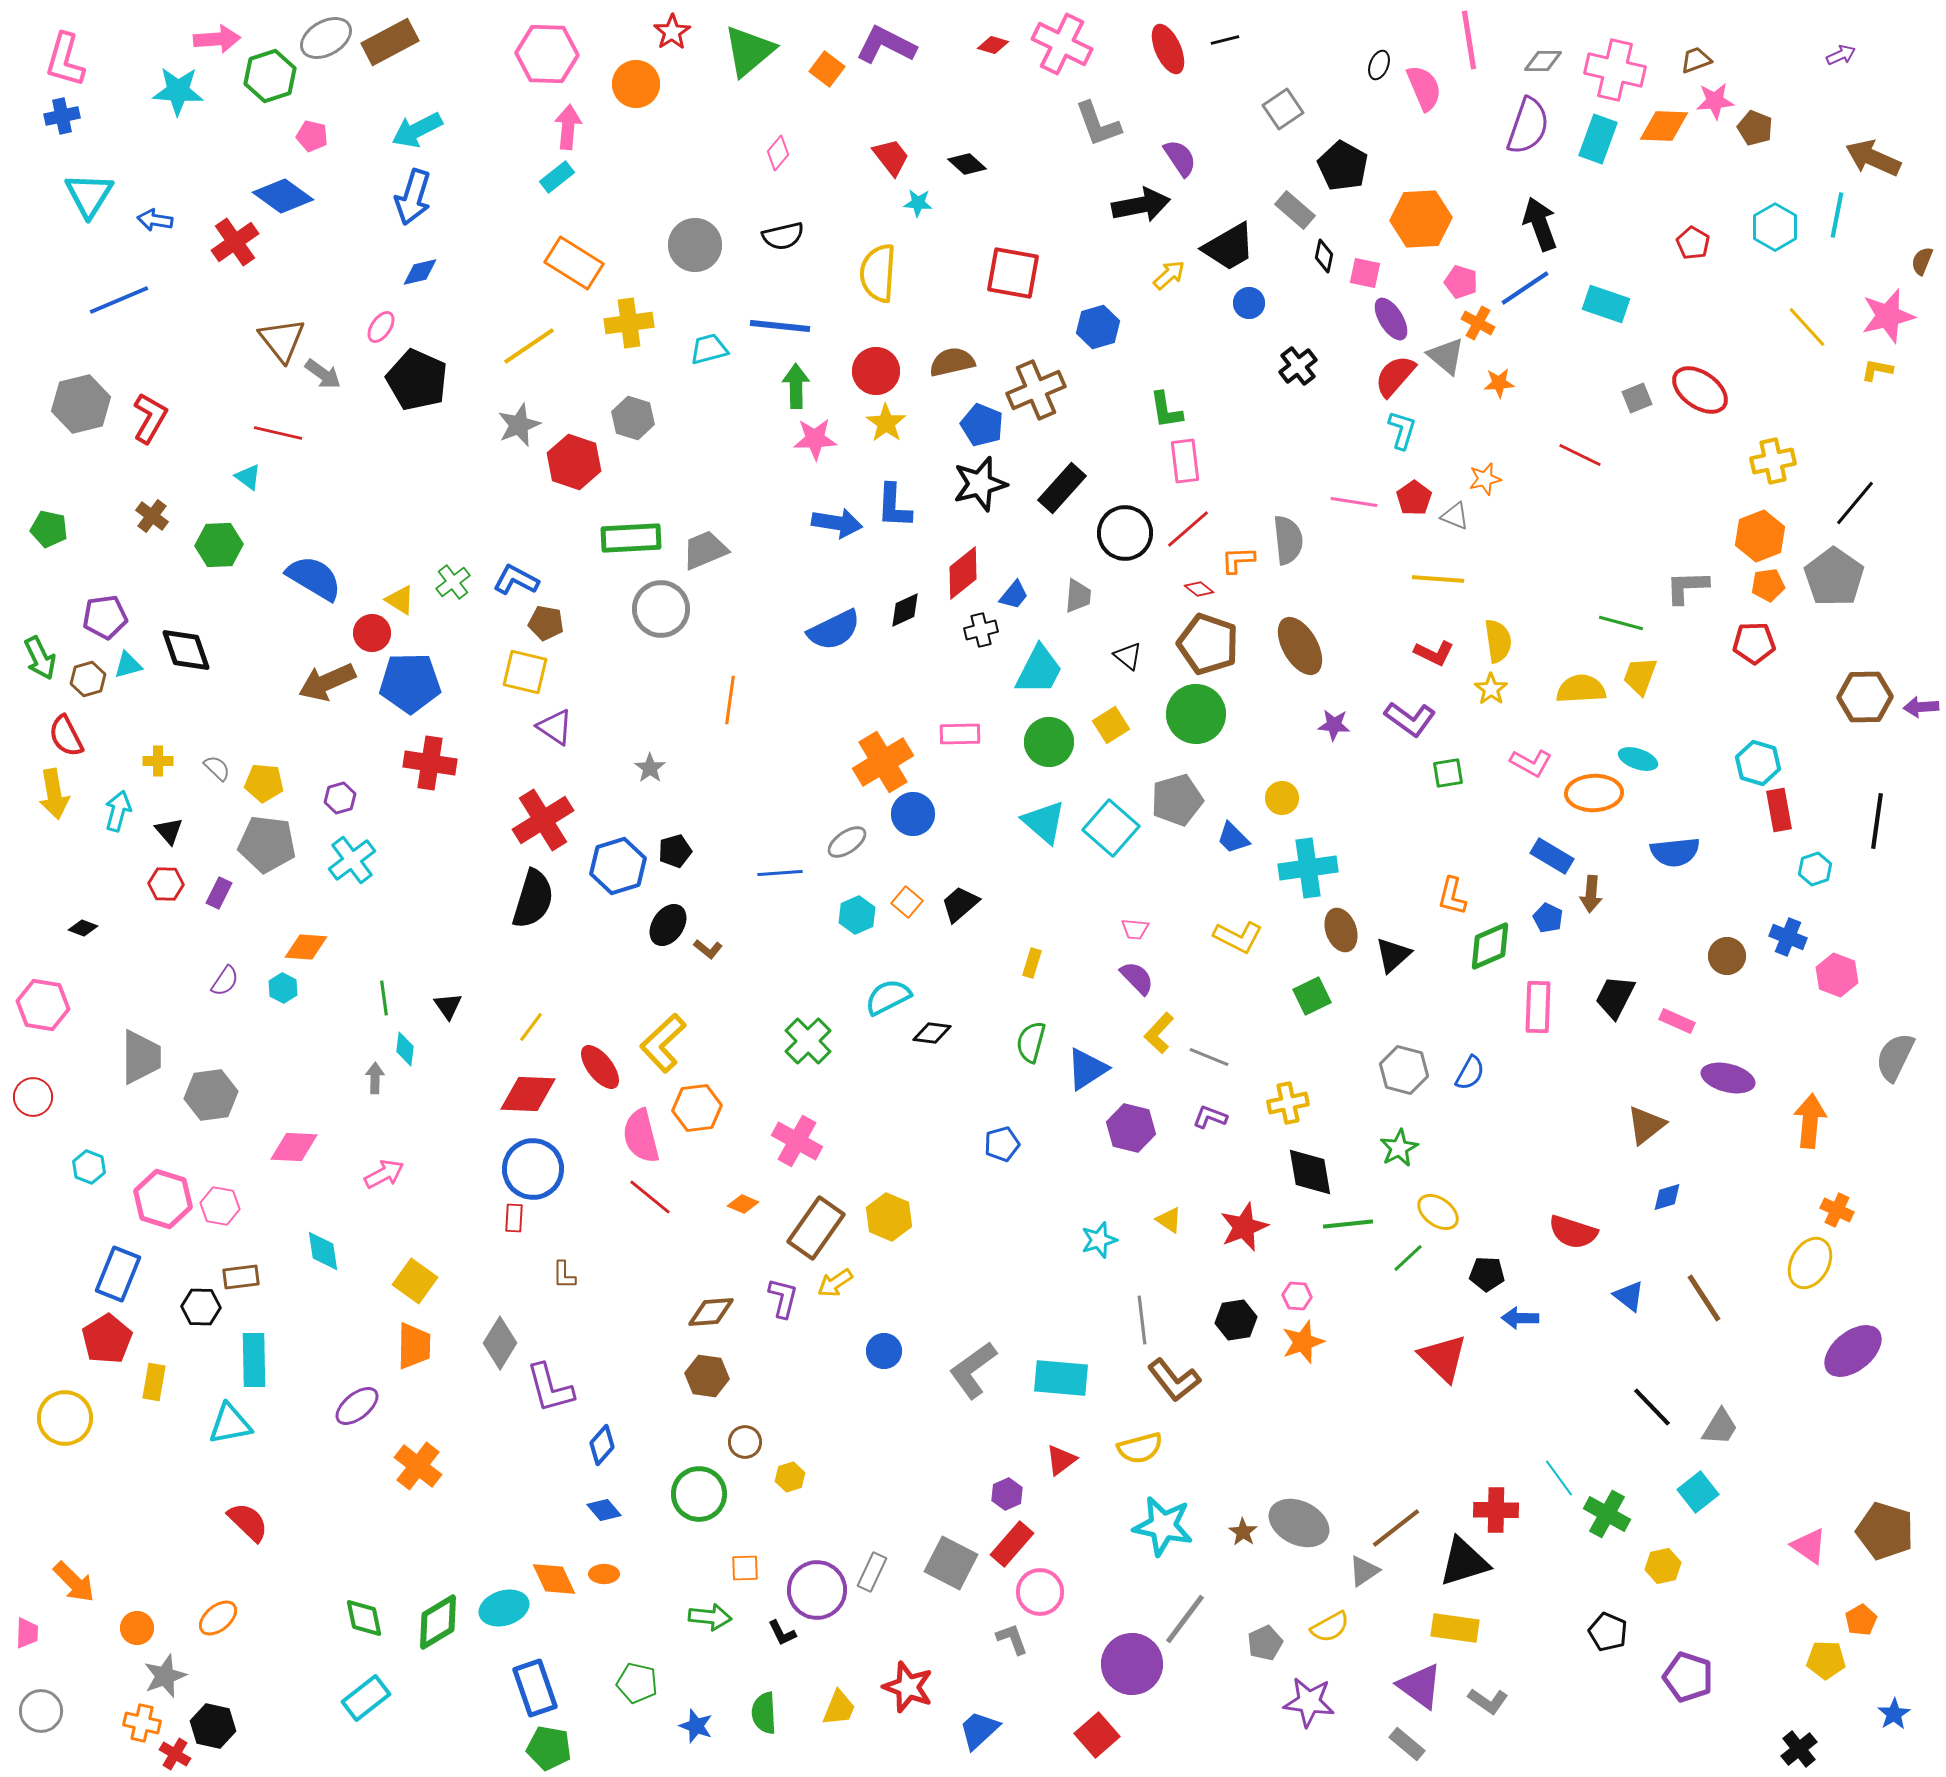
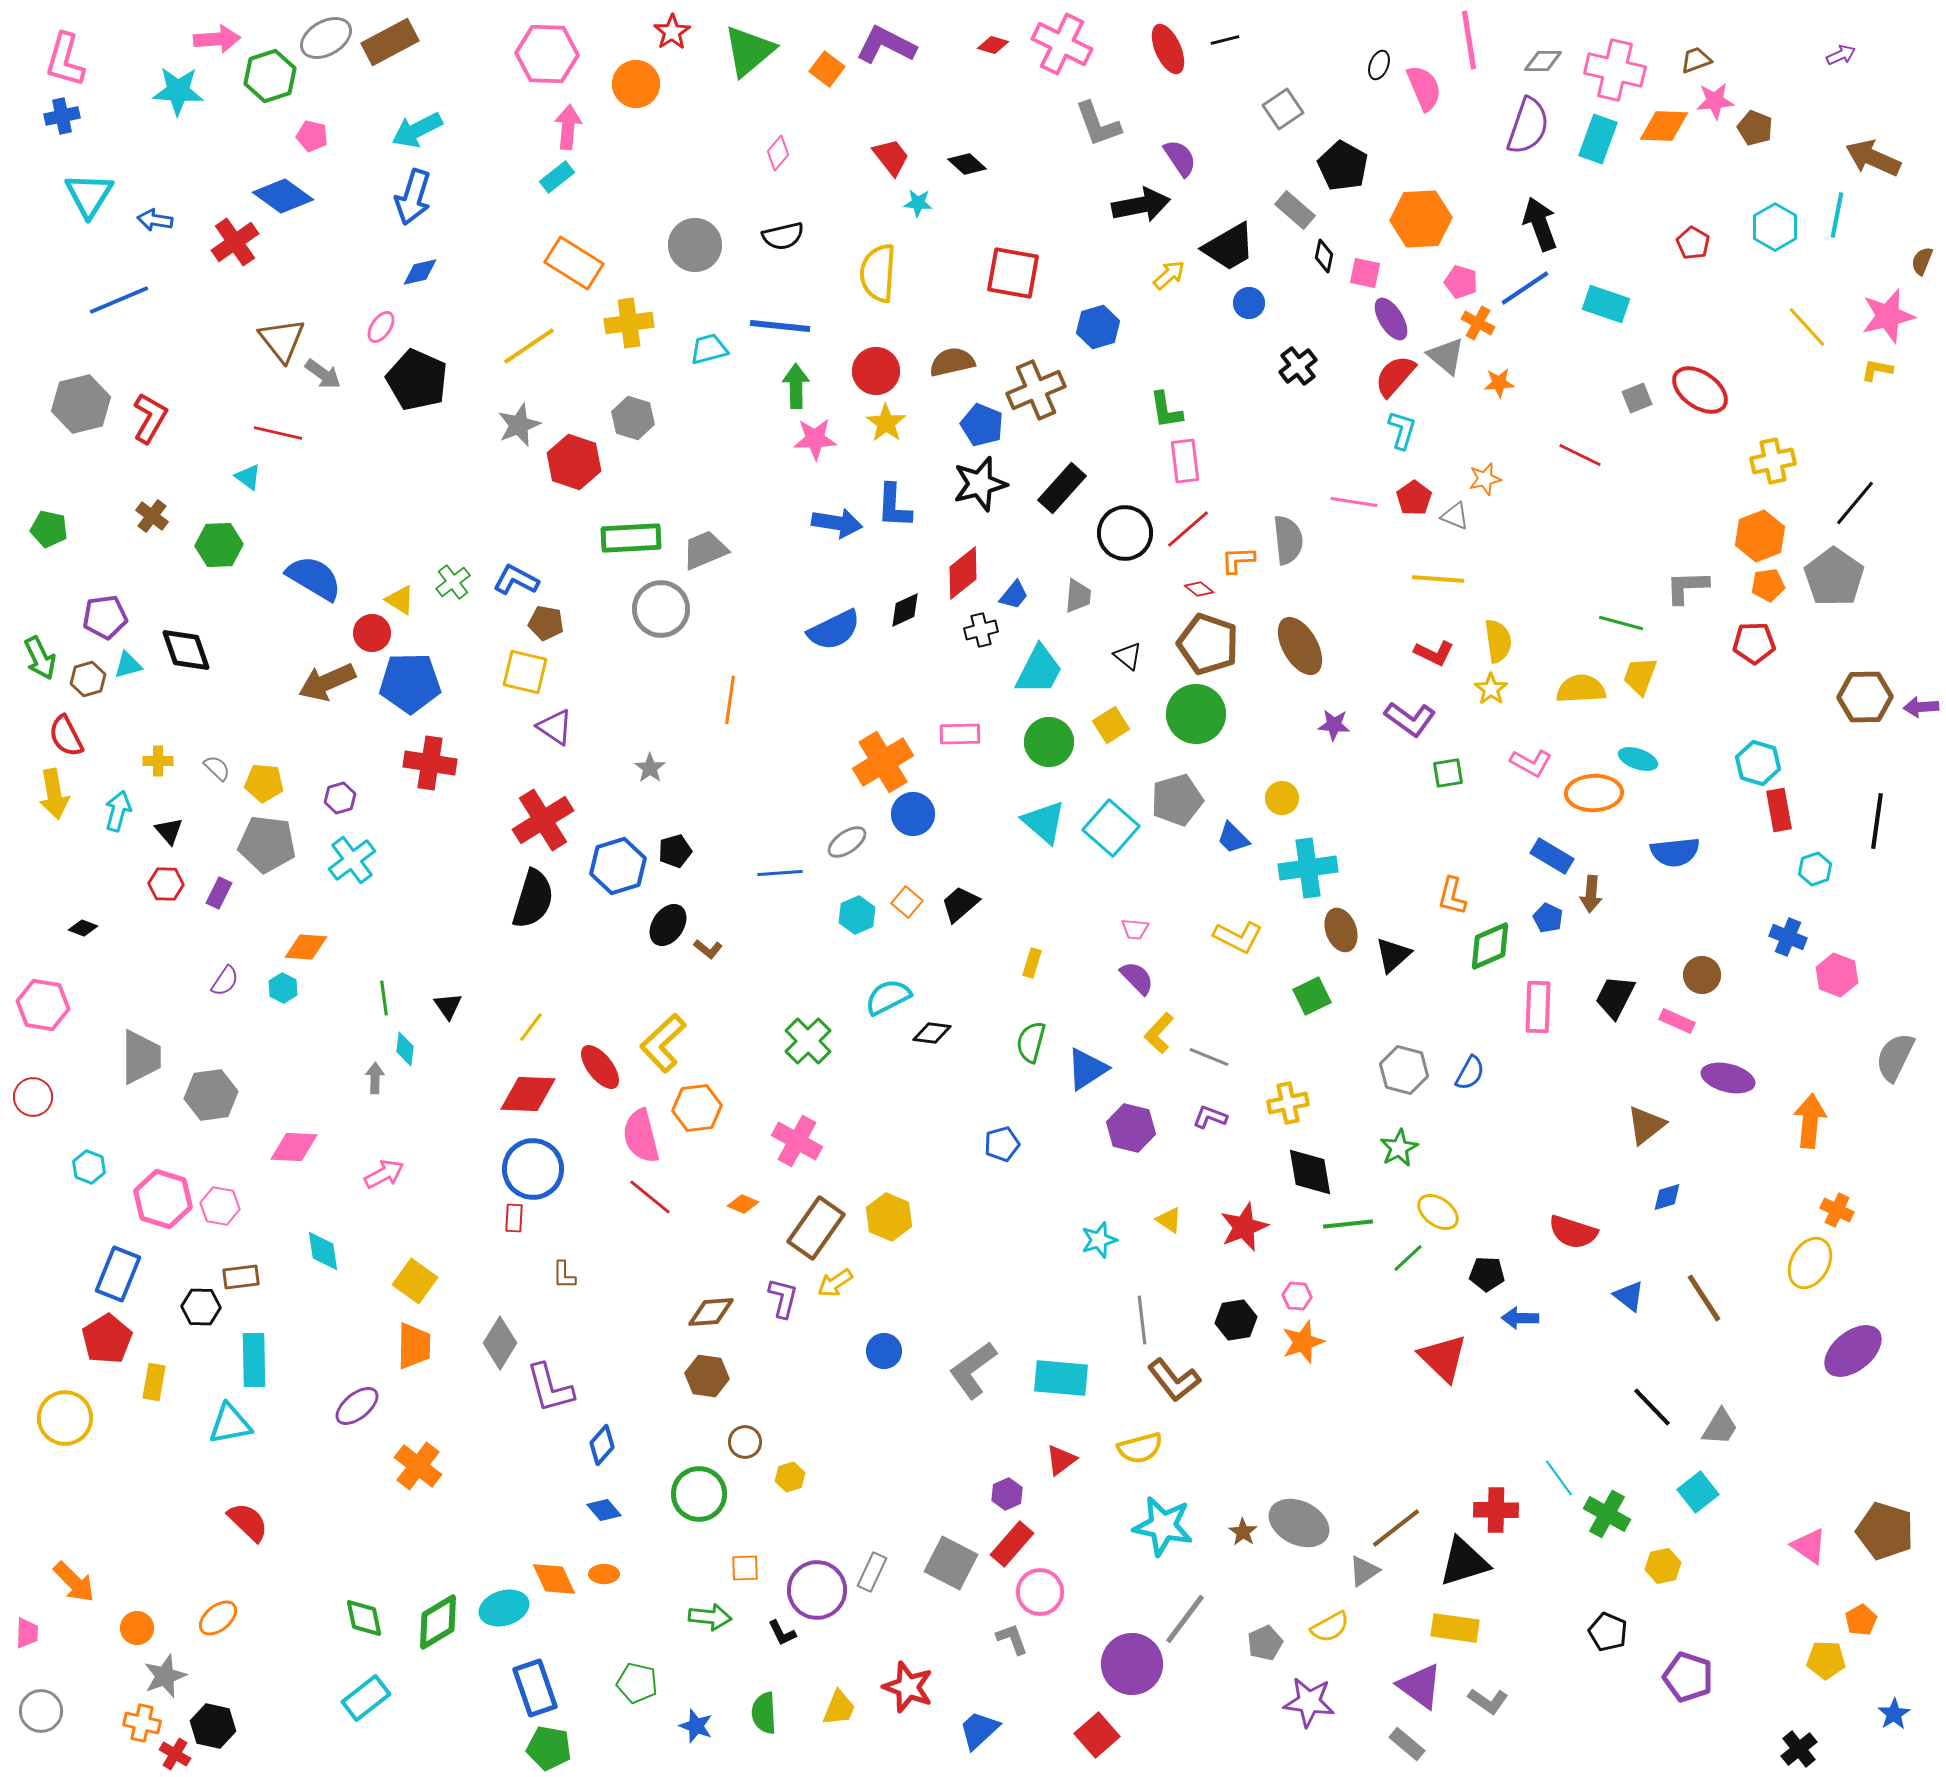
brown circle at (1727, 956): moved 25 px left, 19 px down
